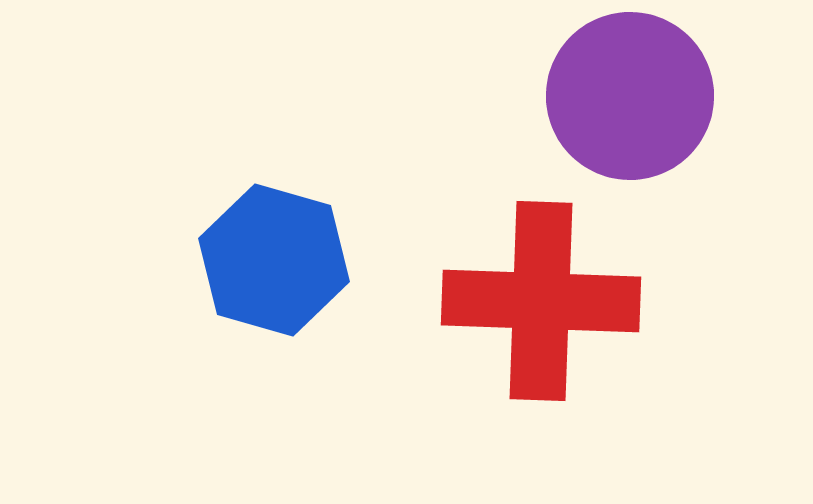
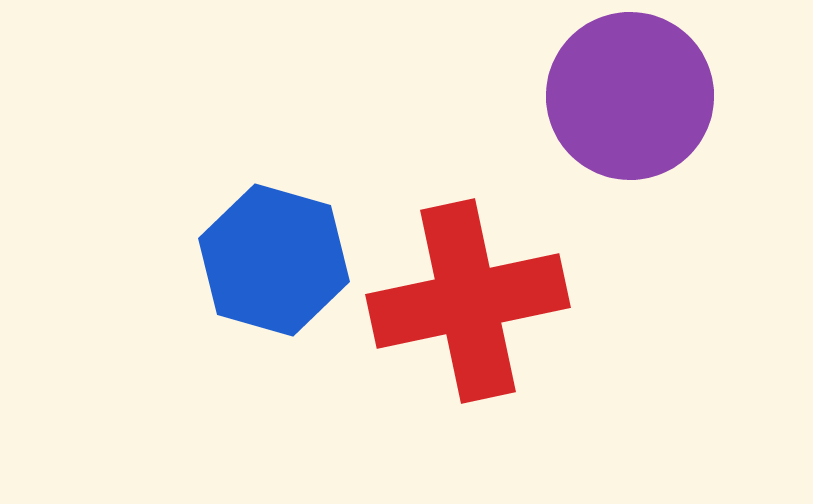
red cross: moved 73 px left; rotated 14 degrees counterclockwise
